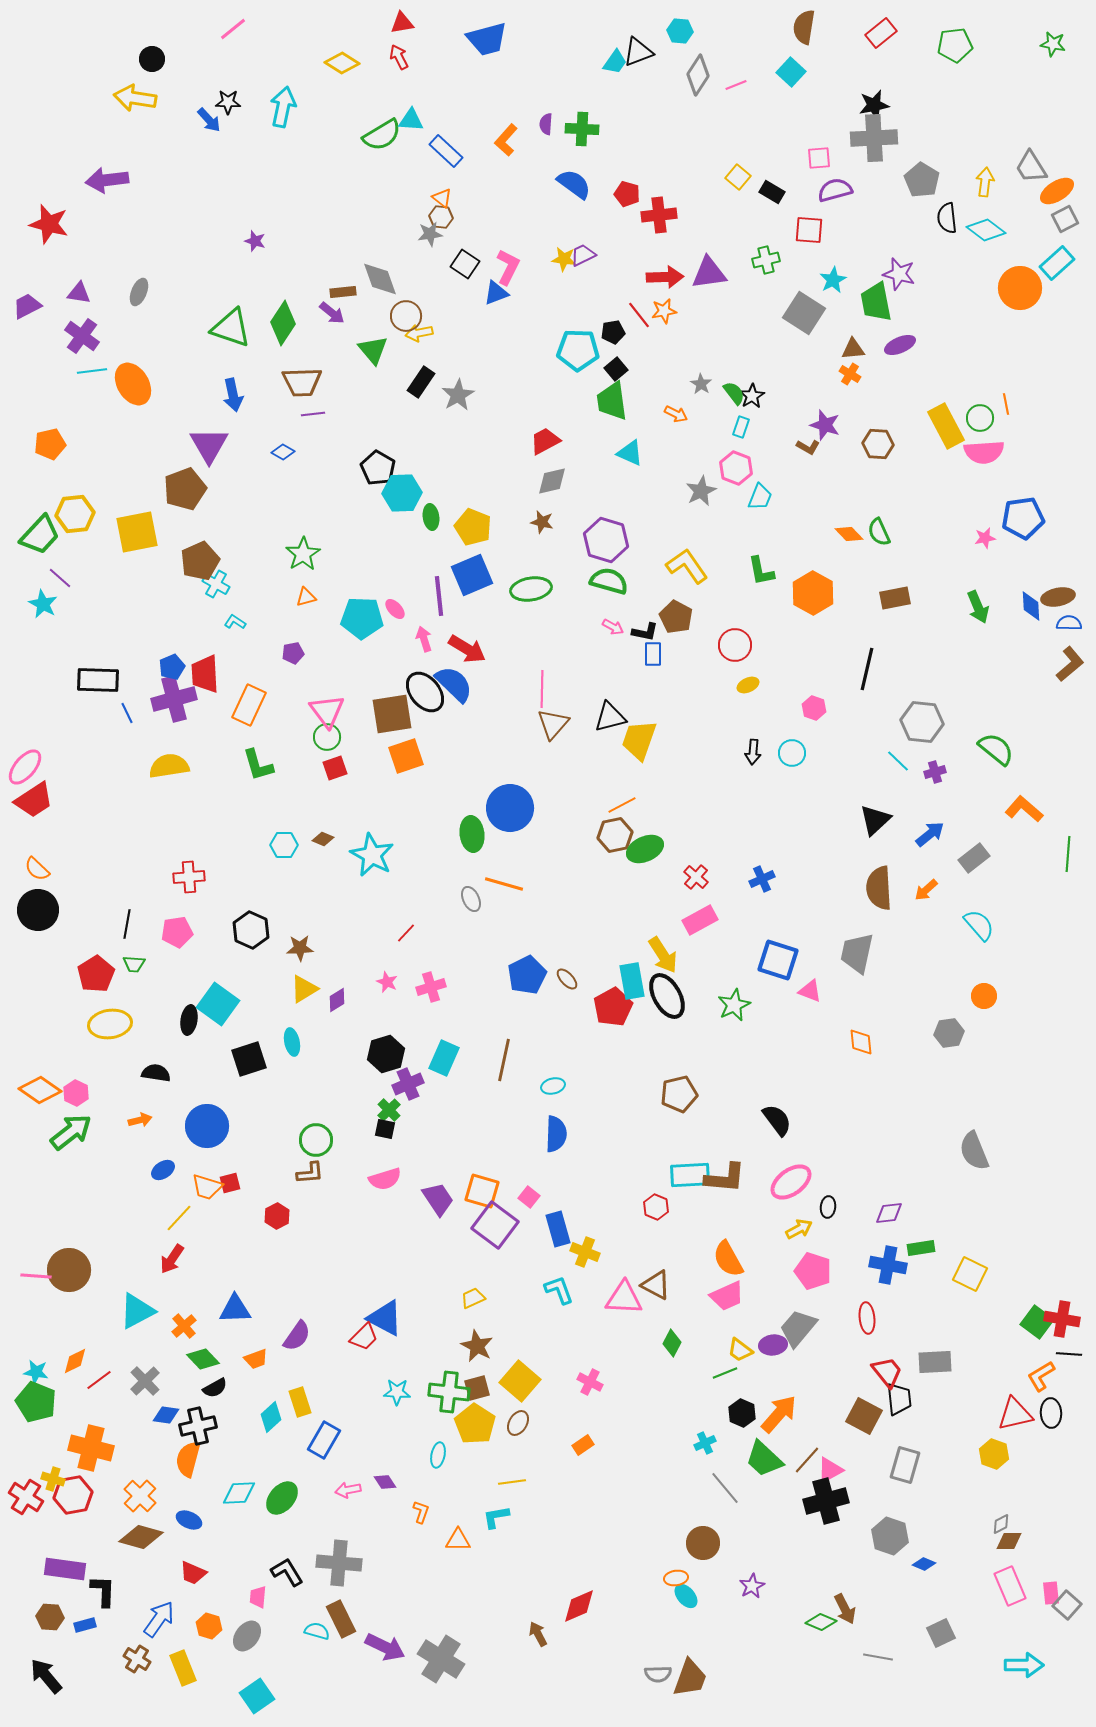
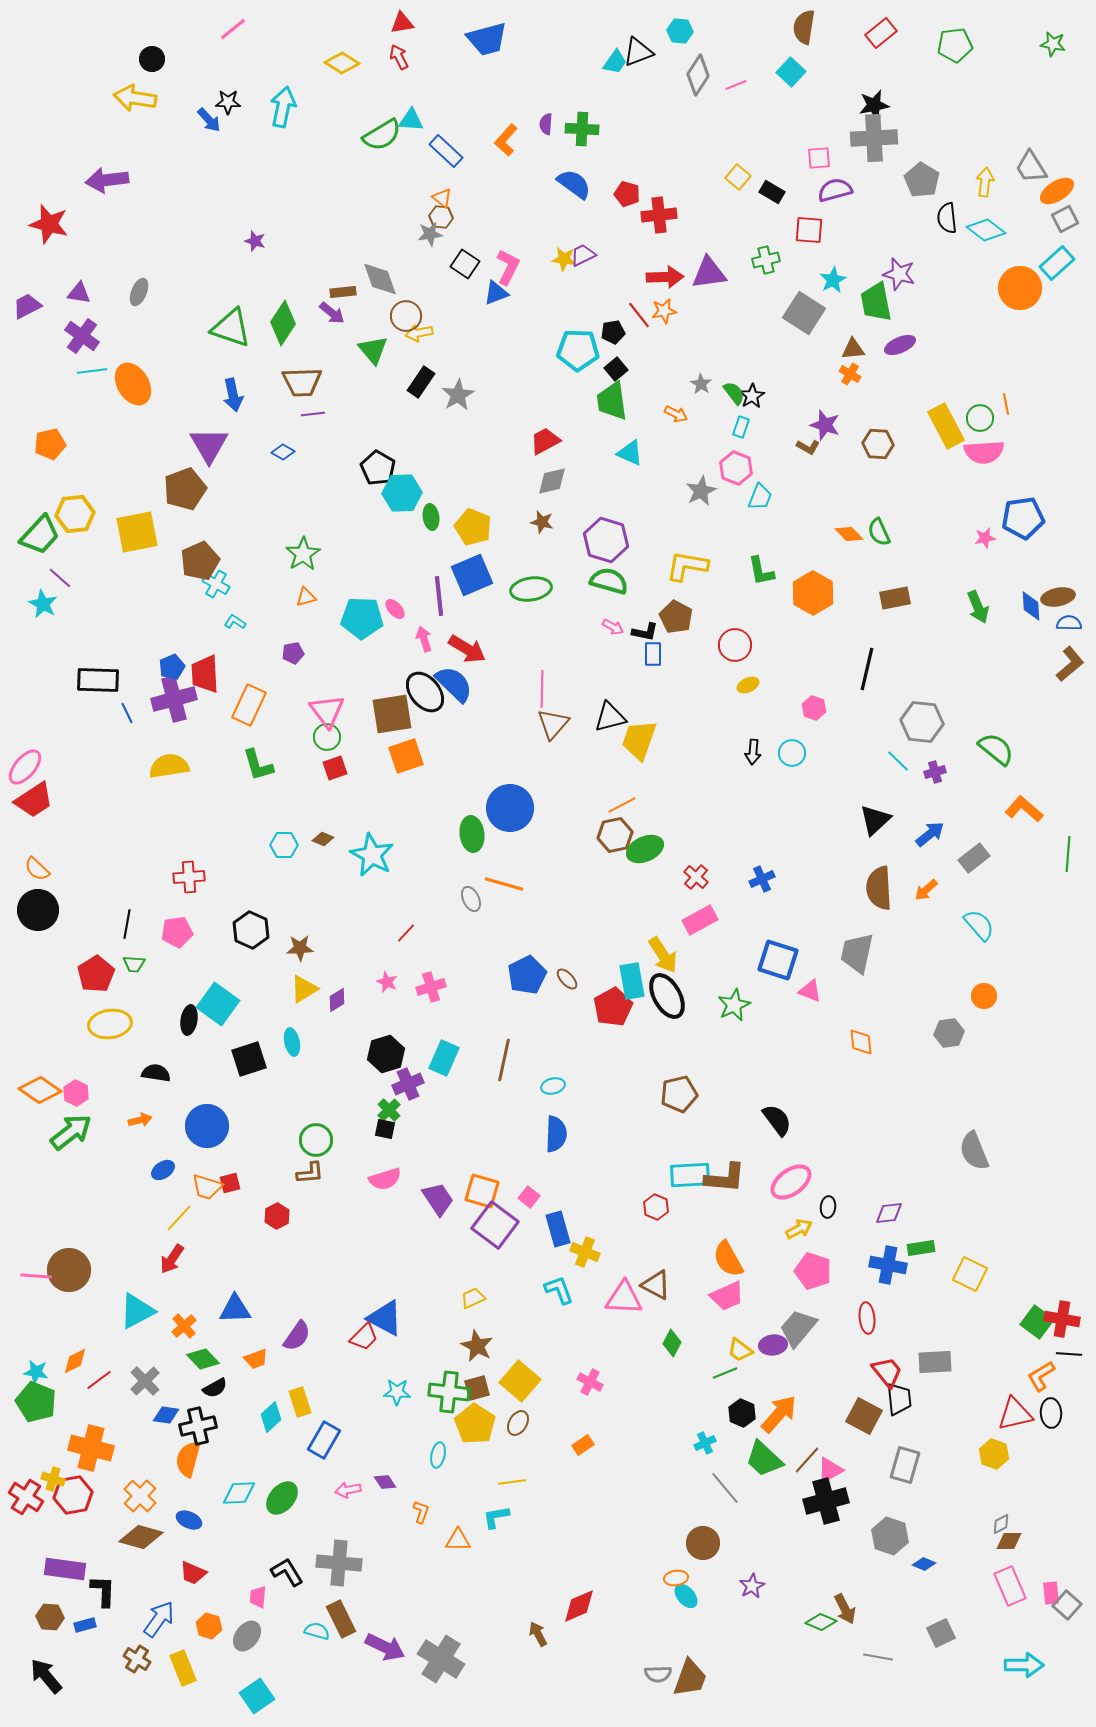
yellow L-shape at (687, 566): rotated 45 degrees counterclockwise
